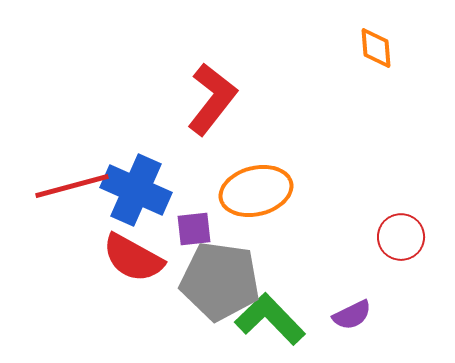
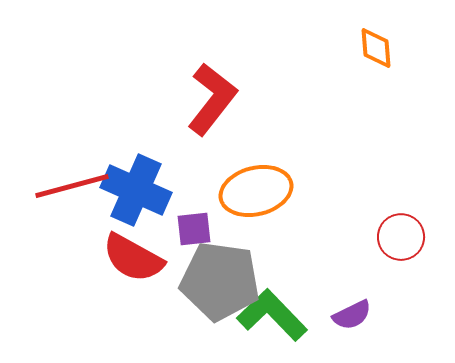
green L-shape: moved 2 px right, 4 px up
